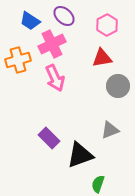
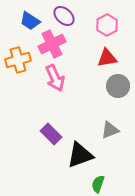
red triangle: moved 5 px right
purple rectangle: moved 2 px right, 4 px up
